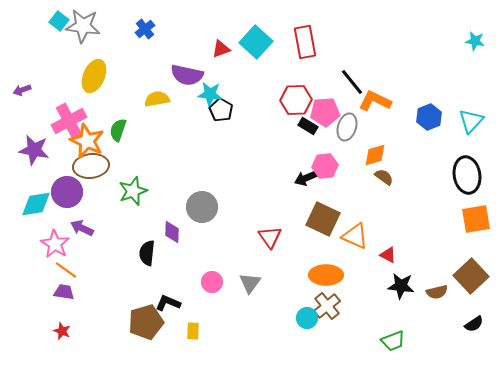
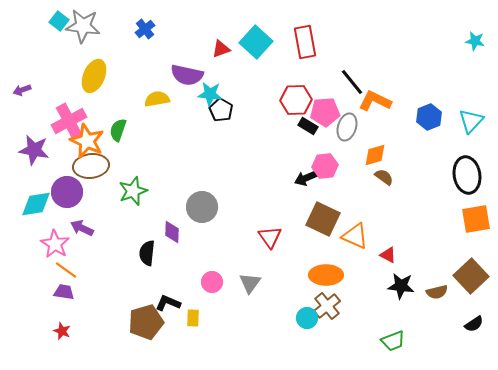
yellow rectangle at (193, 331): moved 13 px up
